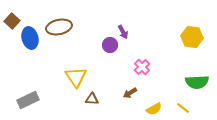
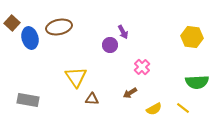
brown square: moved 2 px down
gray rectangle: rotated 35 degrees clockwise
